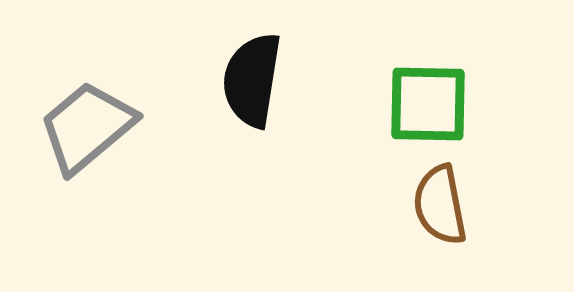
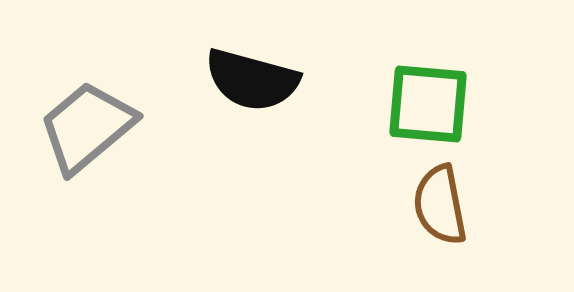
black semicircle: rotated 84 degrees counterclockwise
green square: rotated 4 degrees clockwise
